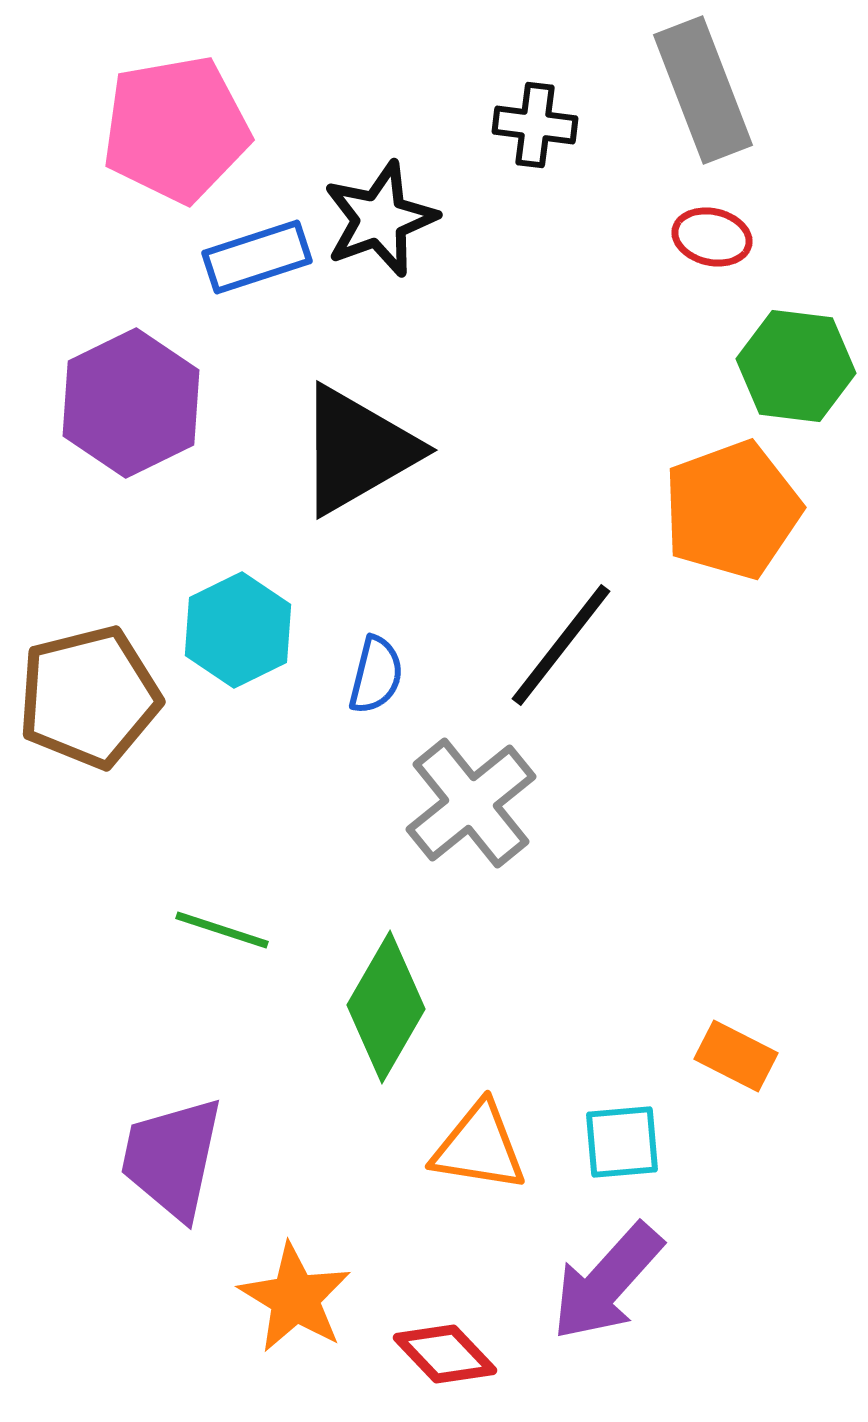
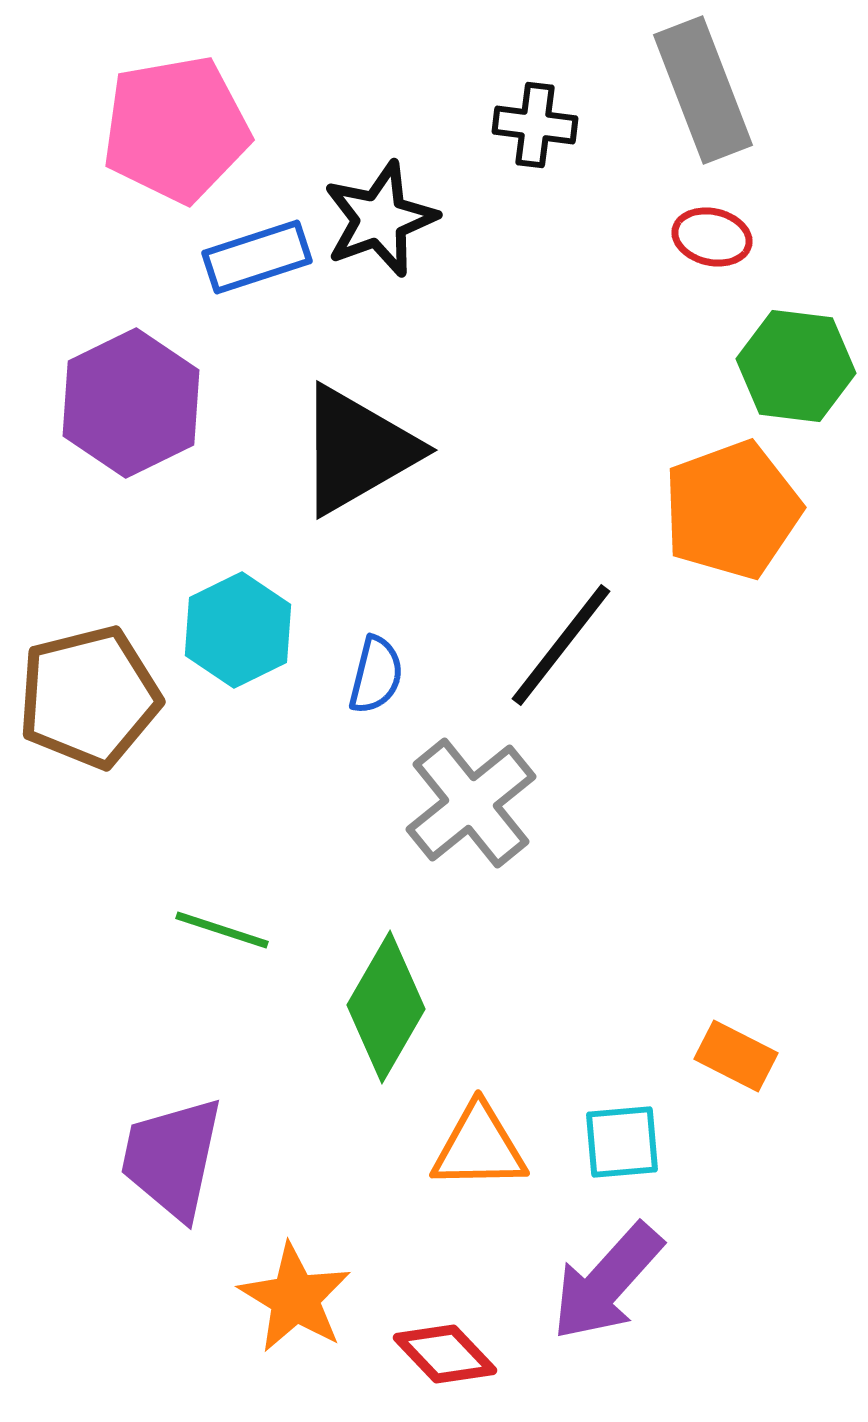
orange triangle: rotated 10 degrees counterclockwise
